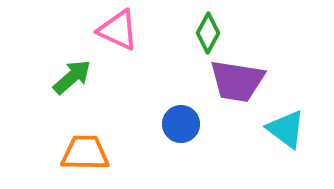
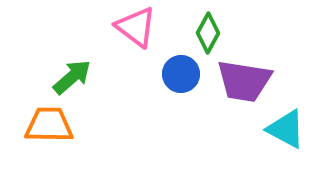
pink triangle: moved 18 px right, 3 px up; rotated 12 degrees clockwise
purple trapezoid: moved 7 px right
blue circle: moved 50 px up
cyan triangle: rotated 9 degrees counterclockwise
orange trapezoid: moved 36 px left, 28 px up
